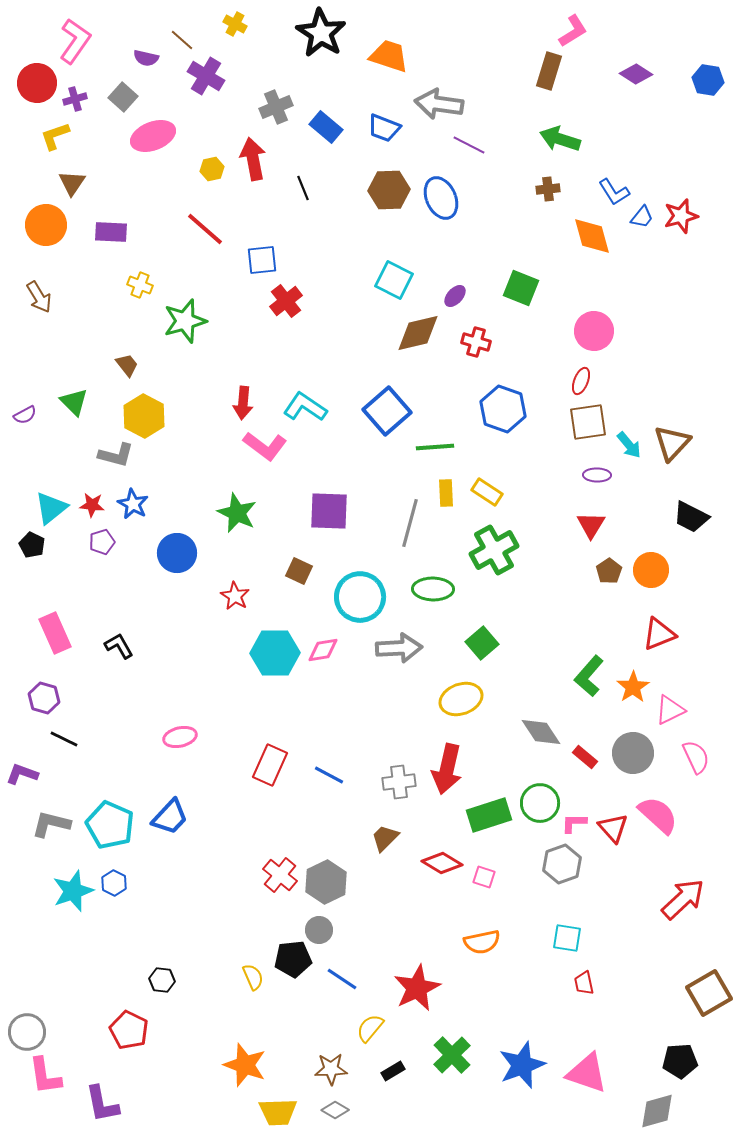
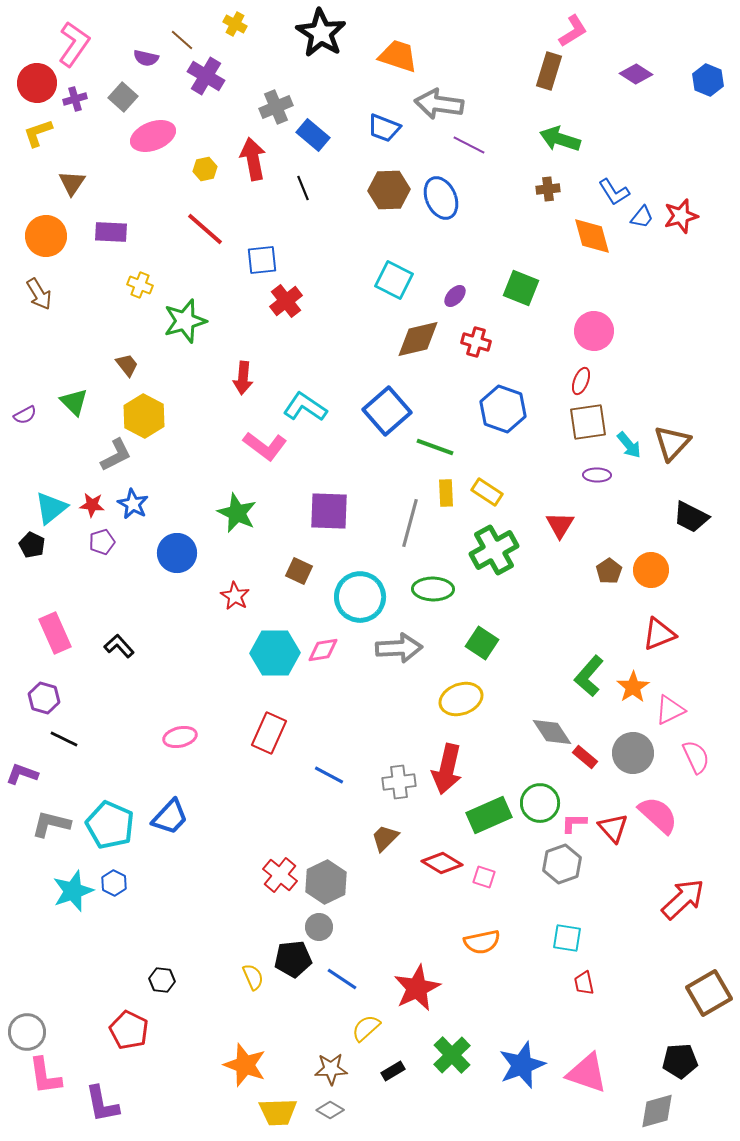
pink L-shape at (75, 41): moved 1 px left, 3 px down
orange trapezoid at (389, 56): moved 9 px right
blue hexagon at (708, 80): rotated 12 degrees clockwise
blue rectangle at (326, 127): moved 13 px left, 8 px down
yellow L-shape at (55, 136): moved 17 px left, 3 px up
yellow hexagon at (212, 169): moved 7 px left
orange circle at (46, 225): moved 11 px down
brown arrow at (39, 297): moved 3 px up
brown diamond at (418, 333): moved 6 px down
red arrow at (243, 403): moved 25 px up
green line at (435, 447): rotated 24 degrees clockwise
gray L-shape at (116, 455): rotated 42 degrees counterclockwise
red triangle at (591, 525): moved 31 px left
green square at (482, 643): rotated 16 degrees counterclockwise
black L-shape at (119, 646): rotated 12 degrees counterclockwise
gray diamond at (541, 732): moved 11 px right
red rectangle at (270, 765): moved 1 px left, 32 px up
green rectangle at (489, 815): rotated 6 degrees counterclockwise
gray circle at (319, 930): moved 3 px up
yellow semicircle at (370, 1028): moved 4 px left; rotated 8 degrees clockwise
gray diamond at (335, 1110): moved 5 px left
